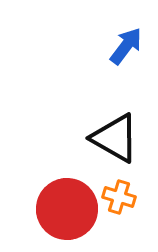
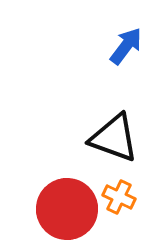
black triangle: moved 1 px left; rotated 10 degrees counterclockwise
orange cross: rotated 8 degrees clockwise
